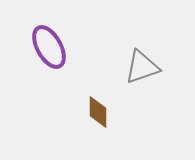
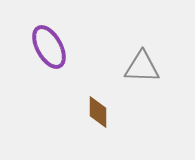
gray triangle: rotated 21 degrees clockwise
